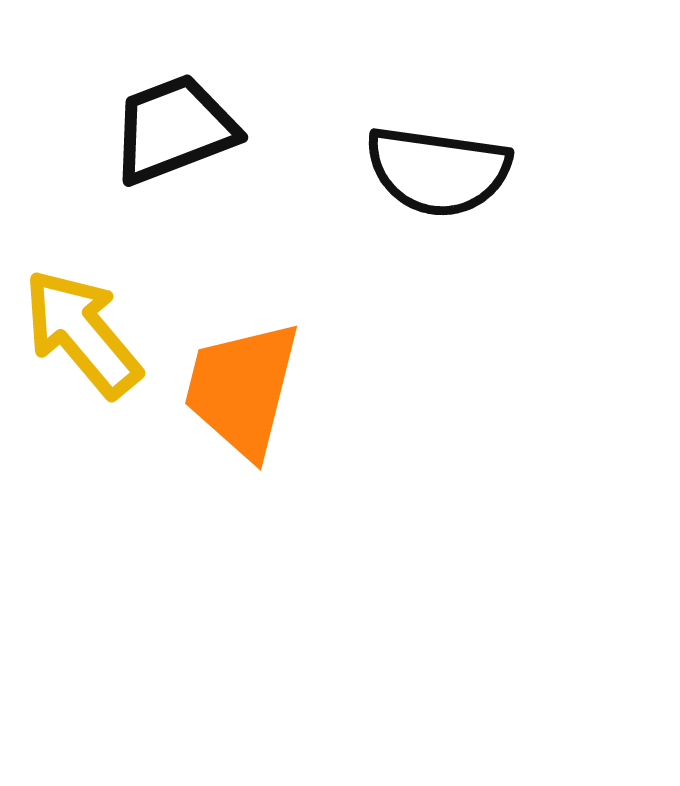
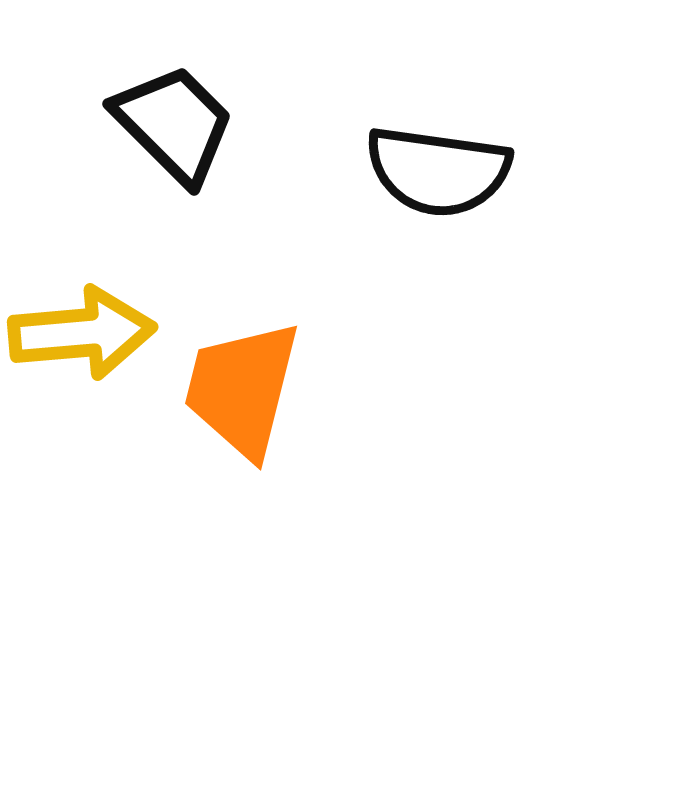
black trapezoid: moved 5 px up; rotated 66 degrees clockwise
yellow arrow: rotated 125 degrees clockwise
